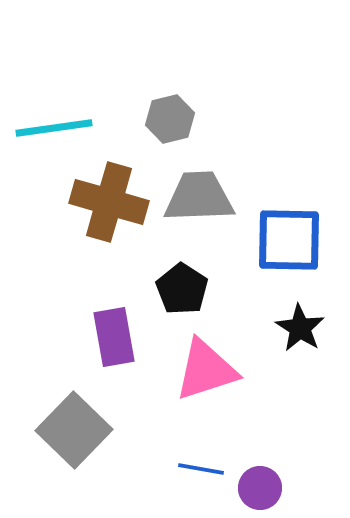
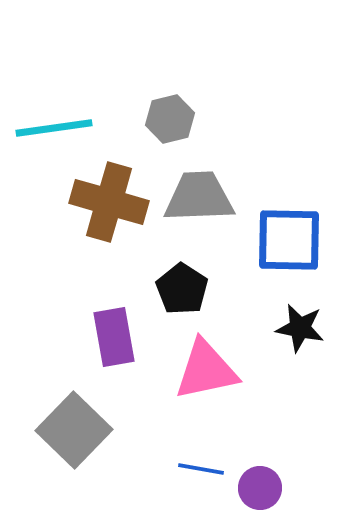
black star: rotated 21 degrees counterclockwise
pink triangle: rotated 6 degrees clockwise
